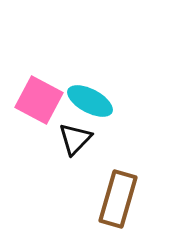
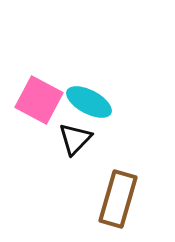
cyan ellipse: moved 1 px left, 1 px down
